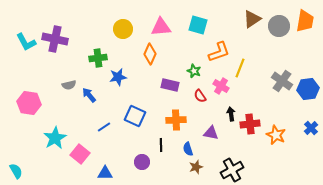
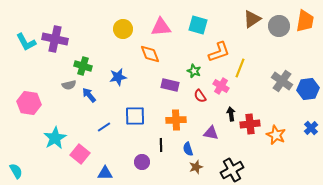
orange diamond: rotated 45 degrees counterclockwise
green cross: moved 15 px left, 8 px down; rotated 24 degrees clockwise
blue square: rotated 25 degrees counterclockwise
